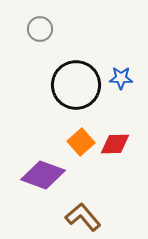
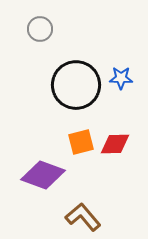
orange square: rotated 28 degrees clockwise
